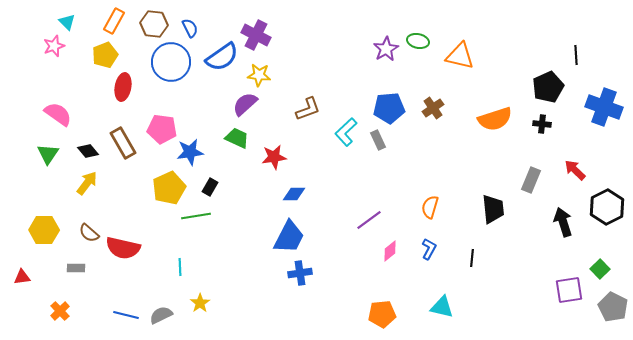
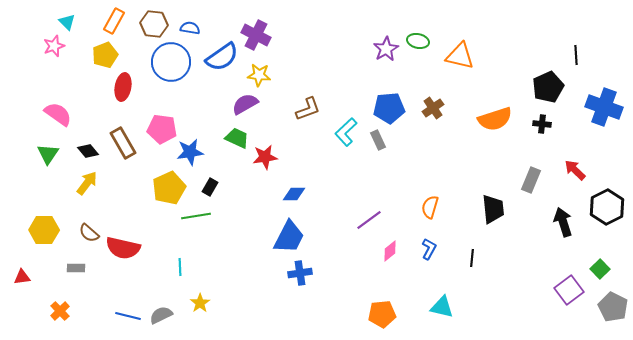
blue semicircle at (190, 28): rotated 54 degrees counterclockwise
purple semicircle at (245, 104): rotated 12 degrees clockwise
red star at (274, 157): moved 9 px left
purple square at (569, 290): rotated 28 degrees counterclockwise
blue line at (126, 315): moved 2 px right, 1 px down
